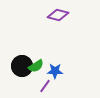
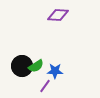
purple diamond: rotated 10 degrees counterclockwise
